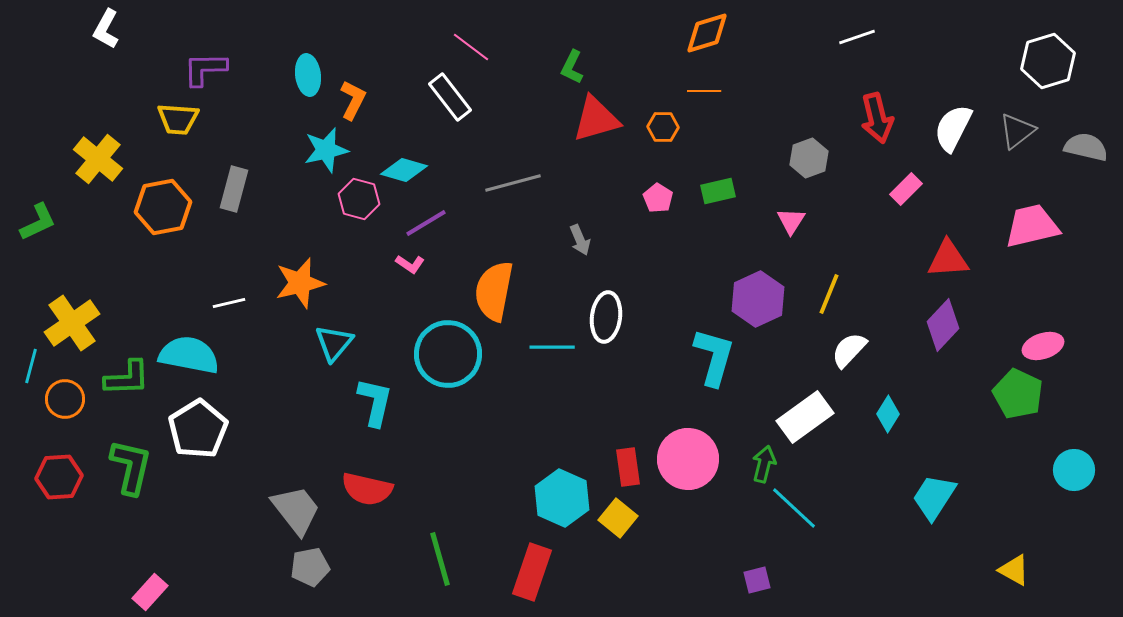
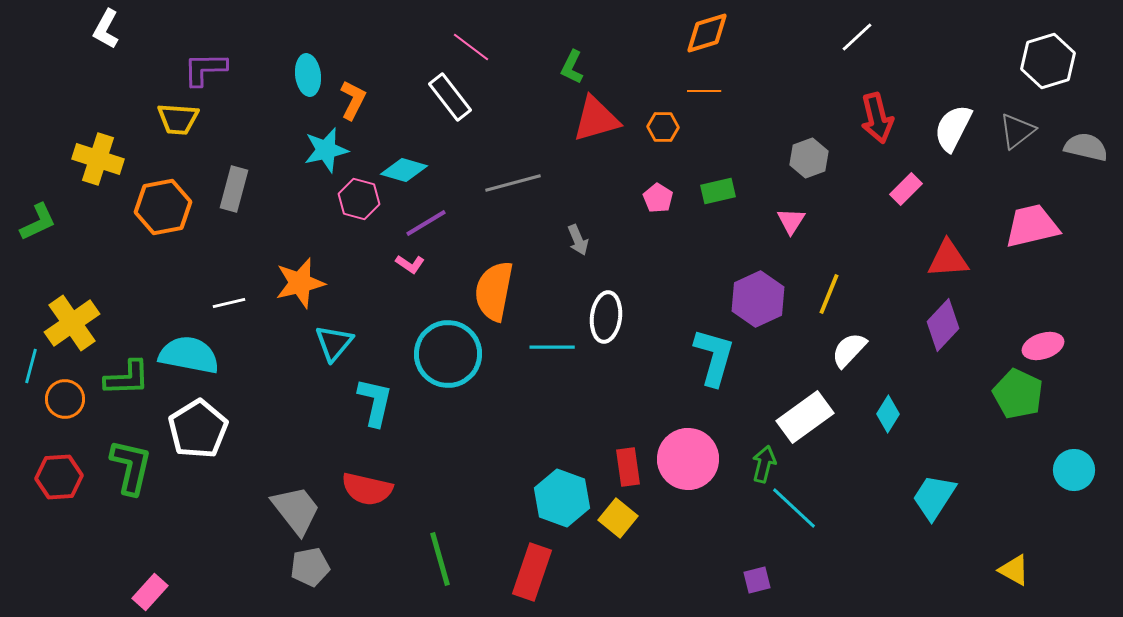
white line at (857, 37): rotated 24 degrees counterclockwise
yellow cross at (98, 159): rotated 21 degrees counterclockwise
gray arrow at (580, 240): moved 2 px left
cyan hexagon at (562, 498): rotated 4 degrees counterclockwise
